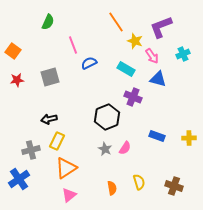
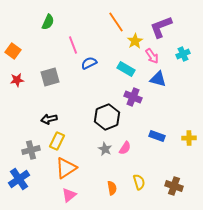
yellow star: rotated 21 degrees clockwise
